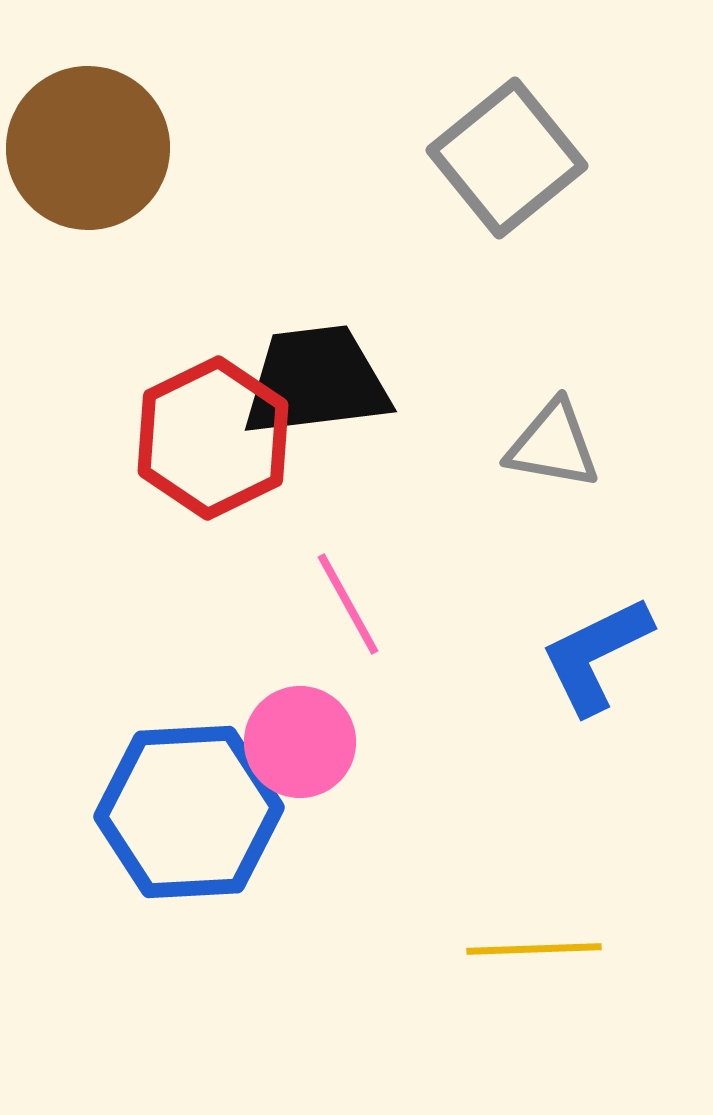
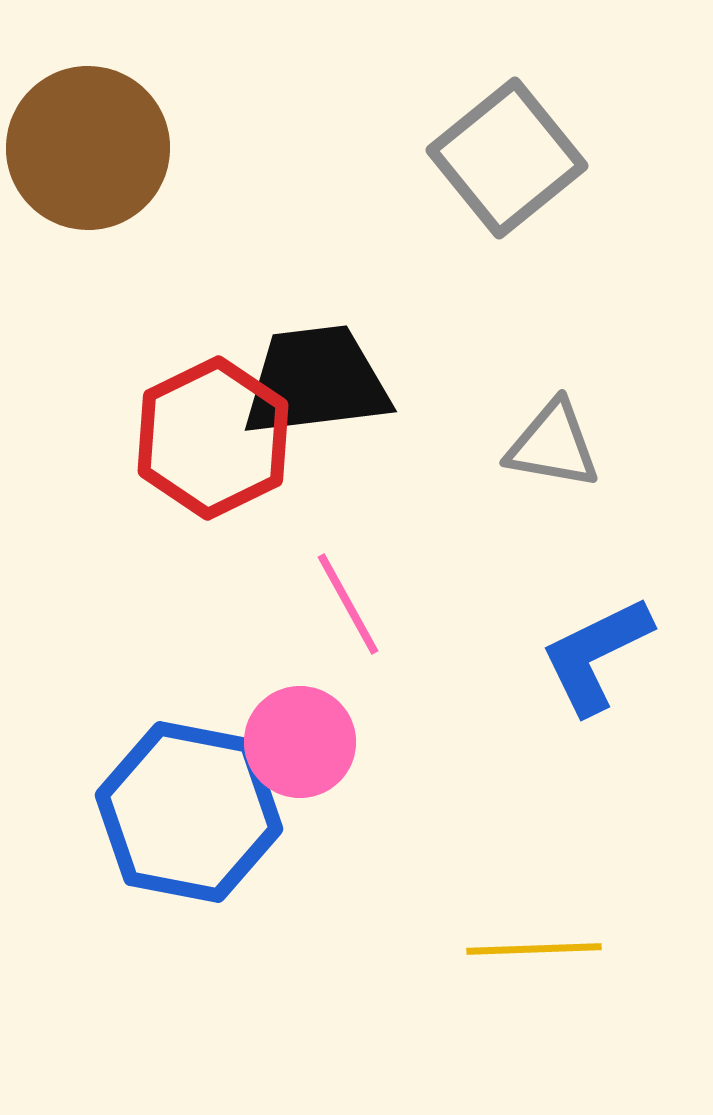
blue hexagon: rotated 14 degrees clockwise
